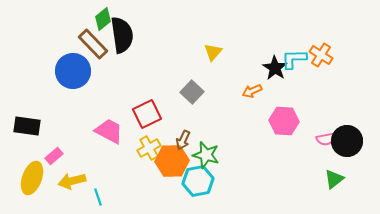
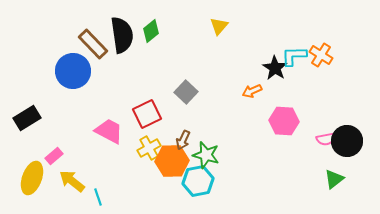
green diamond: moved 48 px right, 12 px down
yellow triangle: moved 6 px right, 26 px up
cyan L-shape: moved 3 px up
gray square: moved 6 px left
black rectangle: moved 8 px up; rotated 40 degrees counterclockwise
yellow arrow: rotated 52 degrees clockwise
